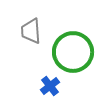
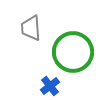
gray trapezoid: moved 3 px up
